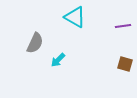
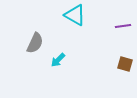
cyan triangle: moved 2 px up
